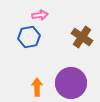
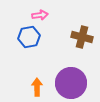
brown cross: rotated 20 degrees counterclockwise
